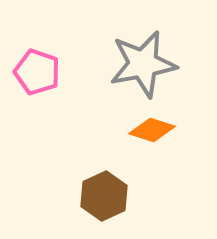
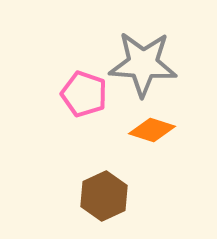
gray star: rotated 14 degrees clockwise
pink pentagon: moved 47 px right, 22 px down
